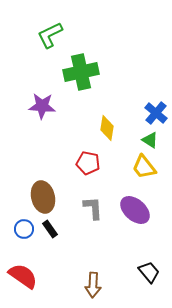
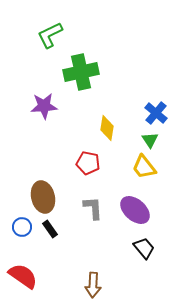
purple star: moved 2 px right; rotated 8 degrees counterclockwise
green triangle: rotated 24 degrees clockwise
blue circle: moved 2 px left, 2 px up
black trapezoid: moved 5 px left, 24 px up
